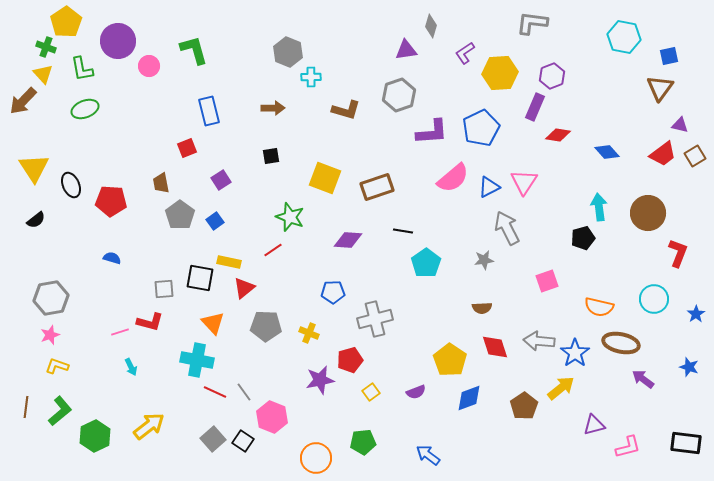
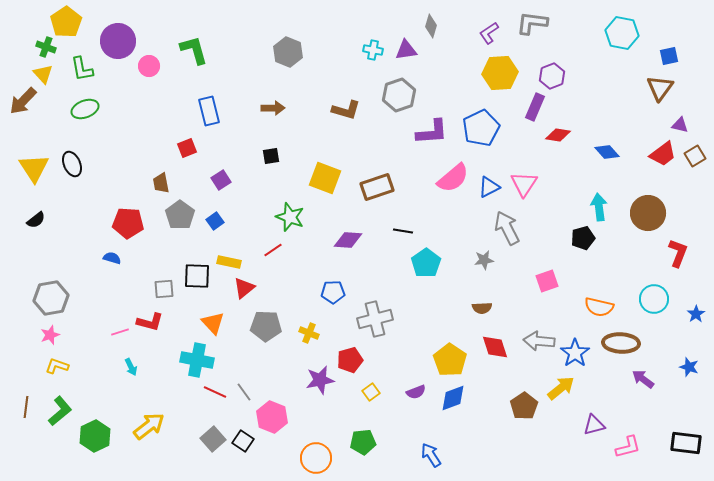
cyan hexagon at (624, 37): moved 2 px left, 4 px up
purple L-shape at (465, 53): moved 24 px right, 20 px up
cyan cross at (311, 77): moved 62 px right, 27 px up; rotated 12 degrees clockwise
pink triangle at (524, 182): moved 2 px down
black ellipse at (71, 185): moved 1 px right, 21 px up
red pentagon at (111, 201): moved 17 px right, 22 px down
black square at (200, 278): moved 3 px left, 2 px up; rotated 8 degrees counterclockwise
brown ellipse at (621, 343): rotated 9 degrees counterclockwise
blue diamond at (469, 398): moved 16 px left
blue arrow at (428, 455): moved 3 px right; rotated 20 degrees clockwise
